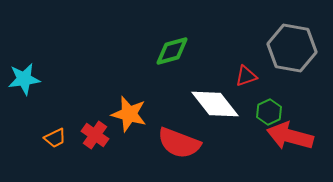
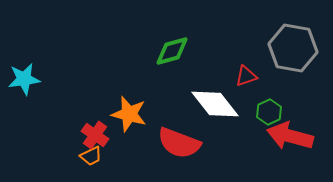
gray hexagon: moved 1 px right
orange trapezoid: moved 36 px right, 18 px down
